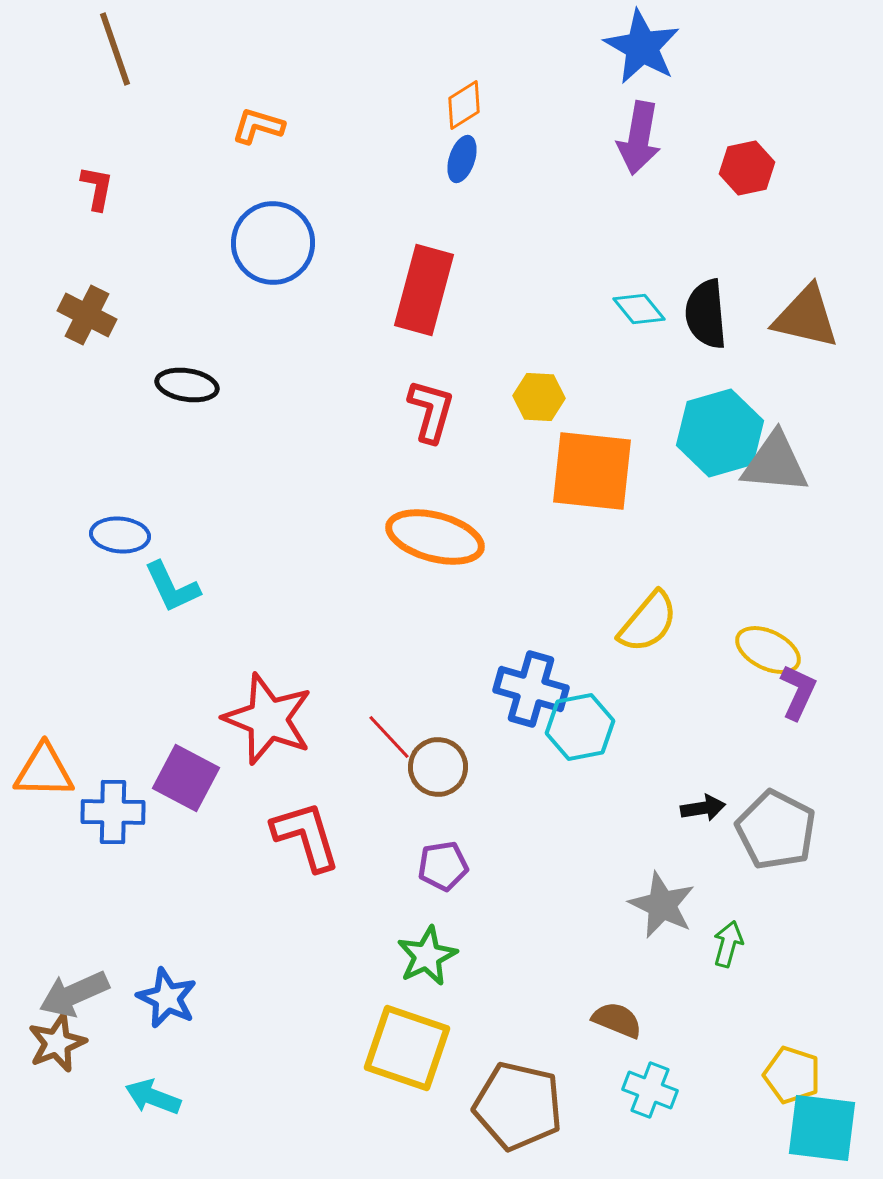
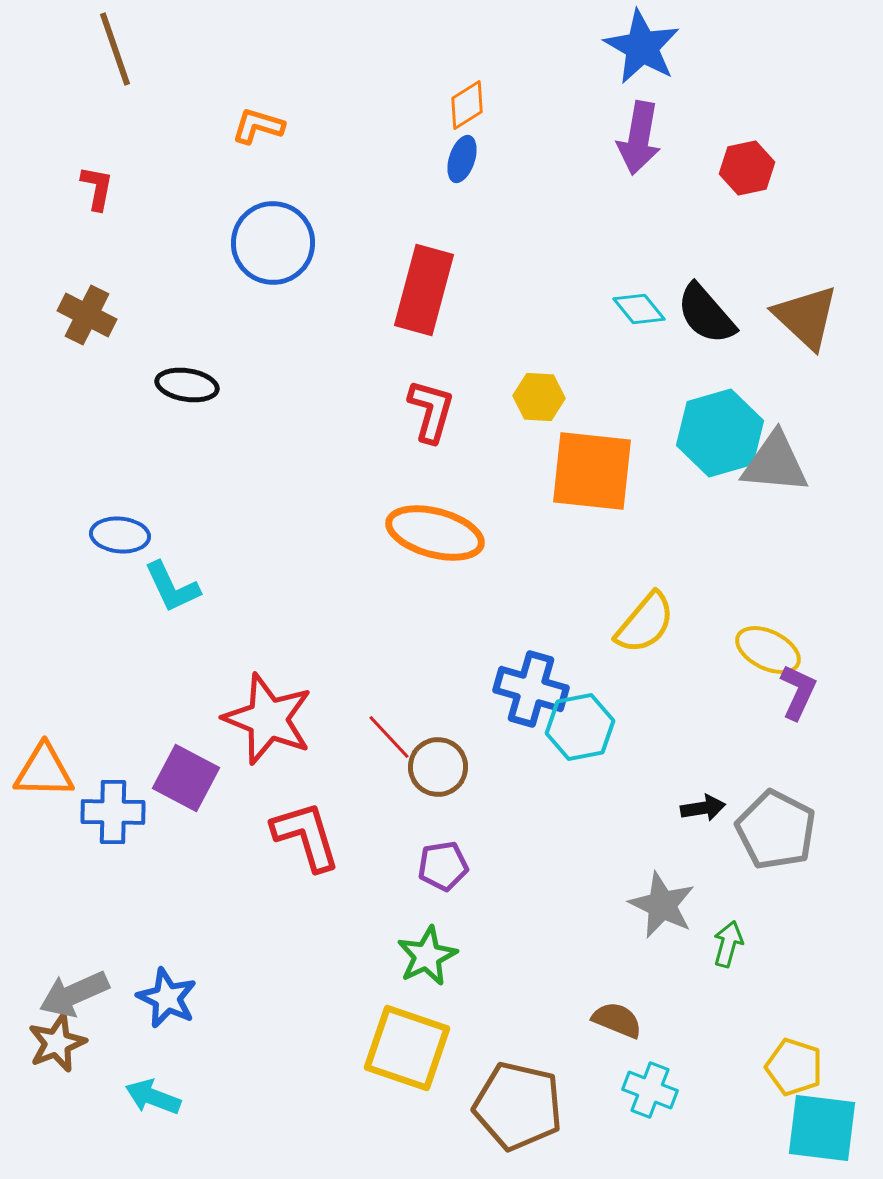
orange diamond at (464, 105): moved 3 px right
black semicircle at (706, 314): rotated 36 degrees counterclockwise
brown triangle at (806, 317): rotated 30 degrees clockwise
orange ellipse at (435, 537): moved 4 px up
yellow semicircle at (648, 622): moved 3 px left, 1 px down
yellow pentagon at (792, 1075): moved 2 px right, 8 px up
